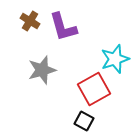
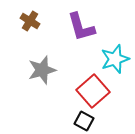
purple L-shape: moved 18 px right
red square: moved 1 px left, 2 px down; rotated 12 degrees counterclockwise
